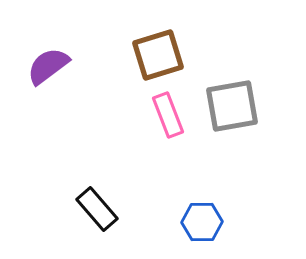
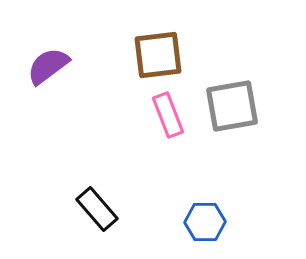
brown square: rotated 10 degrees clockwise
blue hexagon: moved 3 px right
